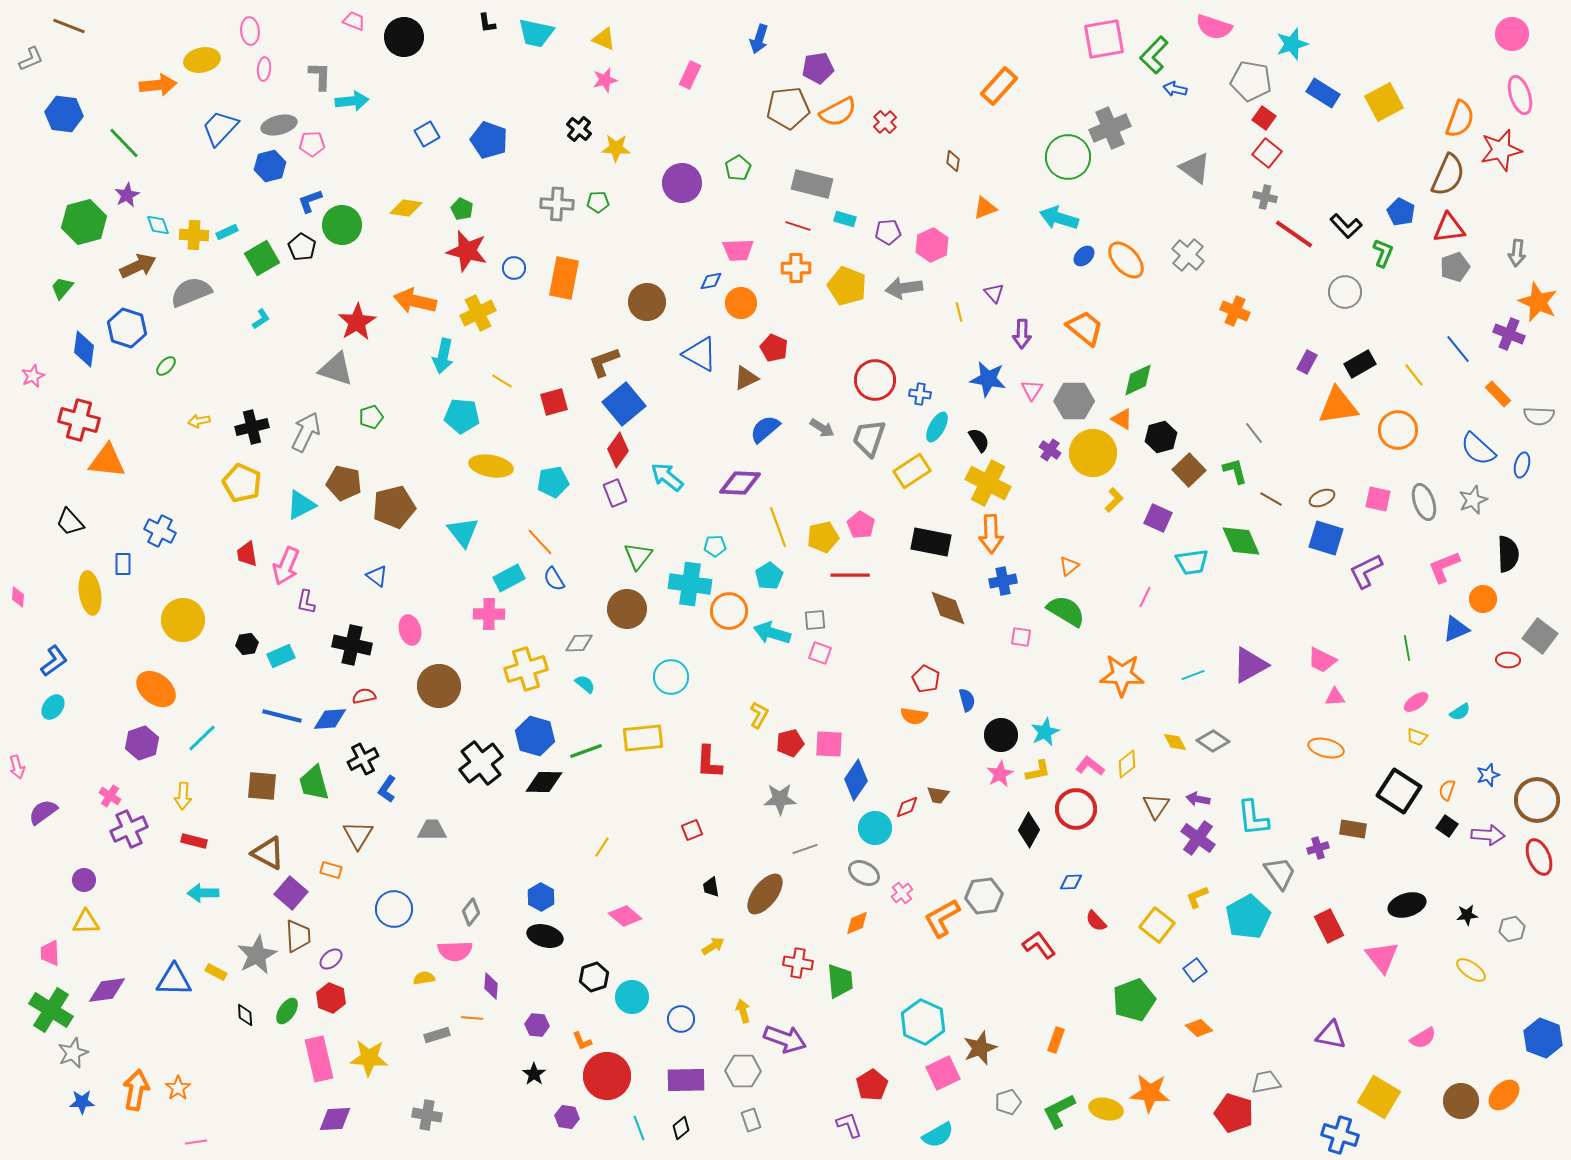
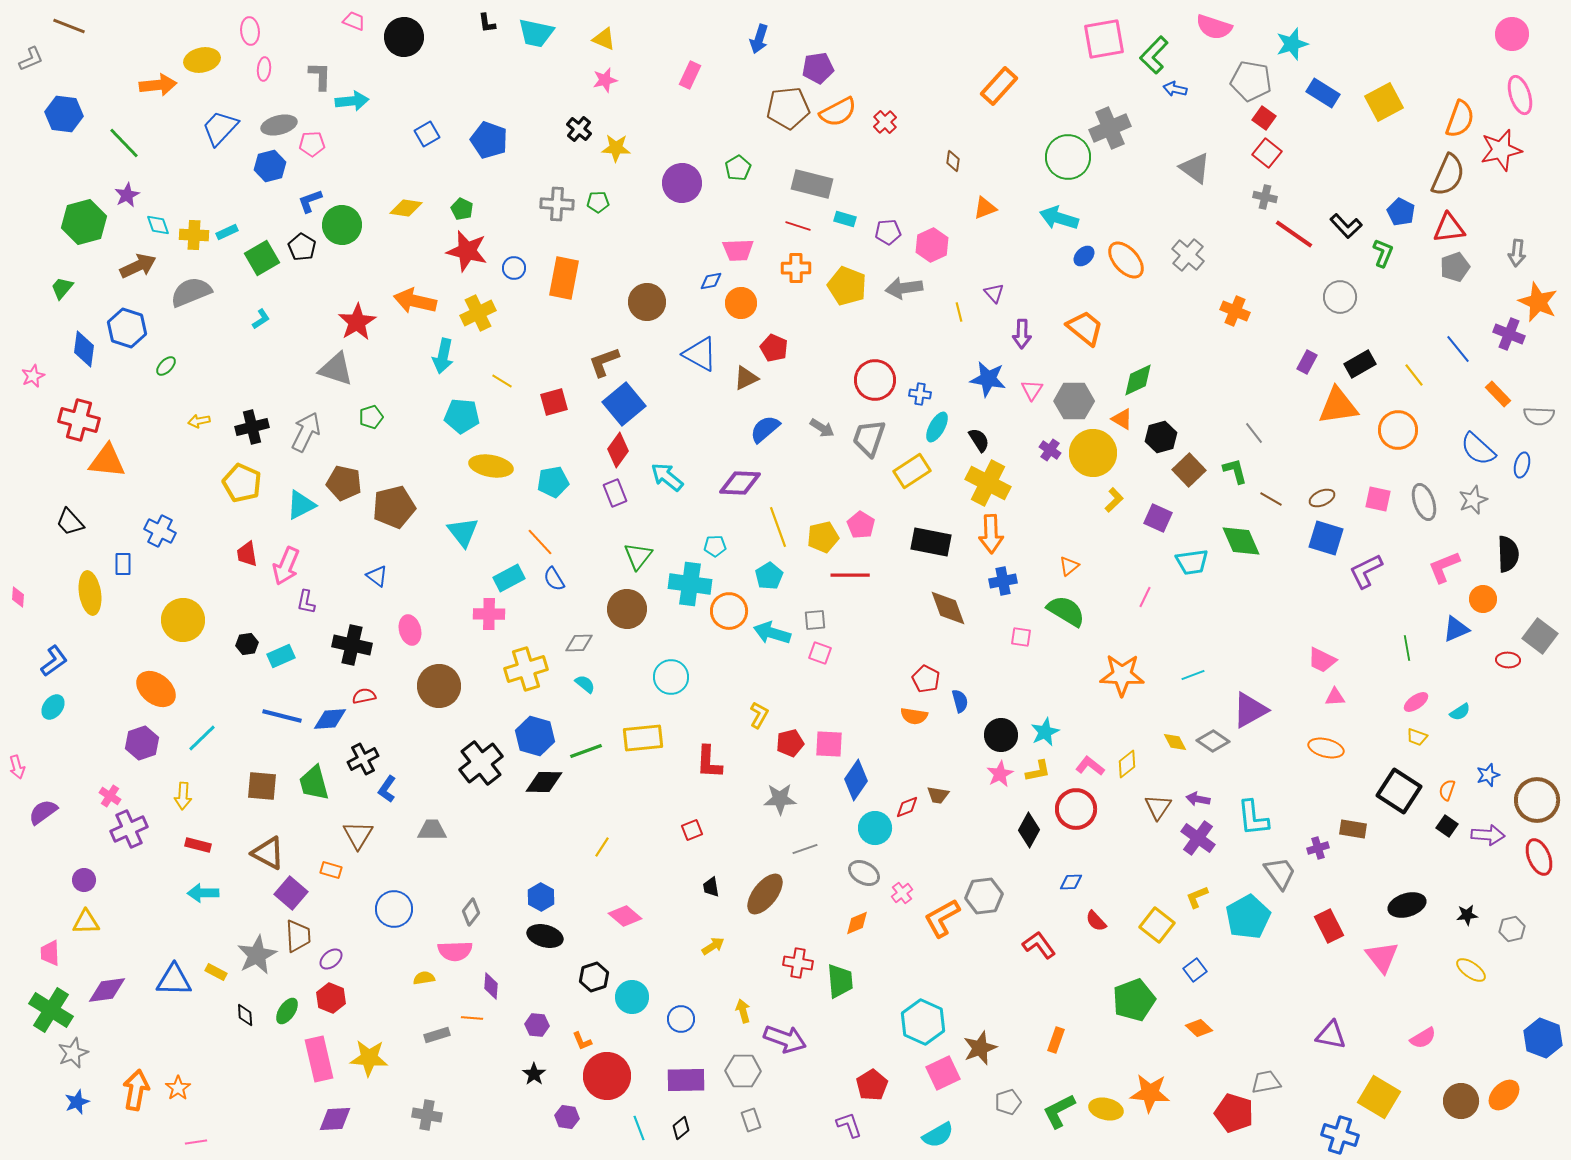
gray circle at (1345, 292): moved 5 px left, 5 px down
purple triangle at (1250, 665): moved 45 px down
blue semicircle at (967, 700): moved 7 px left, 1 px down
brown triangle at (1156, 806): moved 2 px right, 1 px down
red rectangle at (194, 841): moved 4 px right, 4 px down
blue star at (82, 1102): moved 5 px left; rotated 20 degrees counterclockwise
